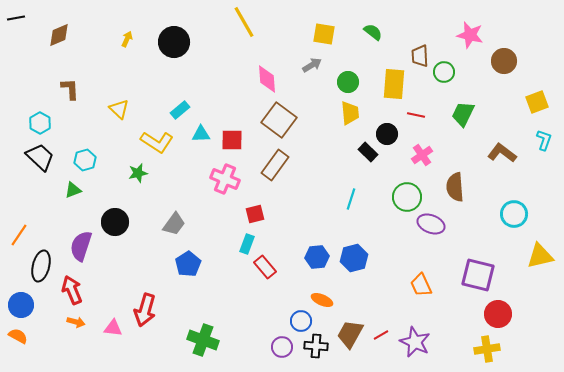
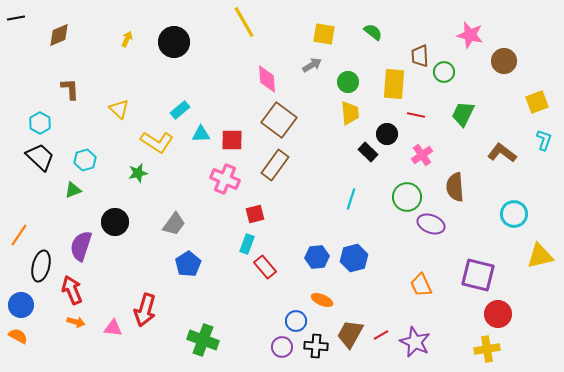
blue circle at (301, 321): moved 5 px left
